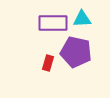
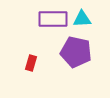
purple rectangle: moved 4 px up
red rectangle: moved 17 px left
